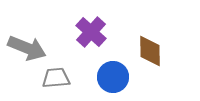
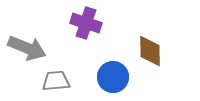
purple cross: moved 5 px left, 9 px up; rotated 24 degrees counterclockwise
gray trapezoid: moved 3 px down
